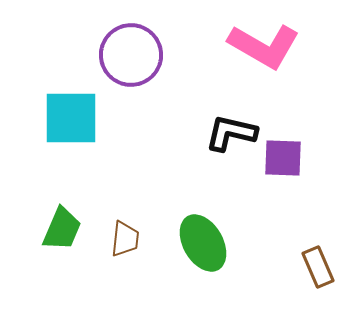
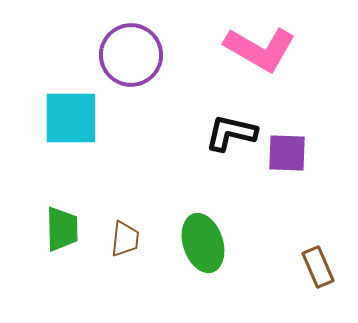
pink L-shape: moved 4 px left, 3 px down
purple square: moved 4 px right, 5 px up
green trapezoid: rotated 24 degrees counterclockwise
green ellipse: rotated 12 degrees clockwise
